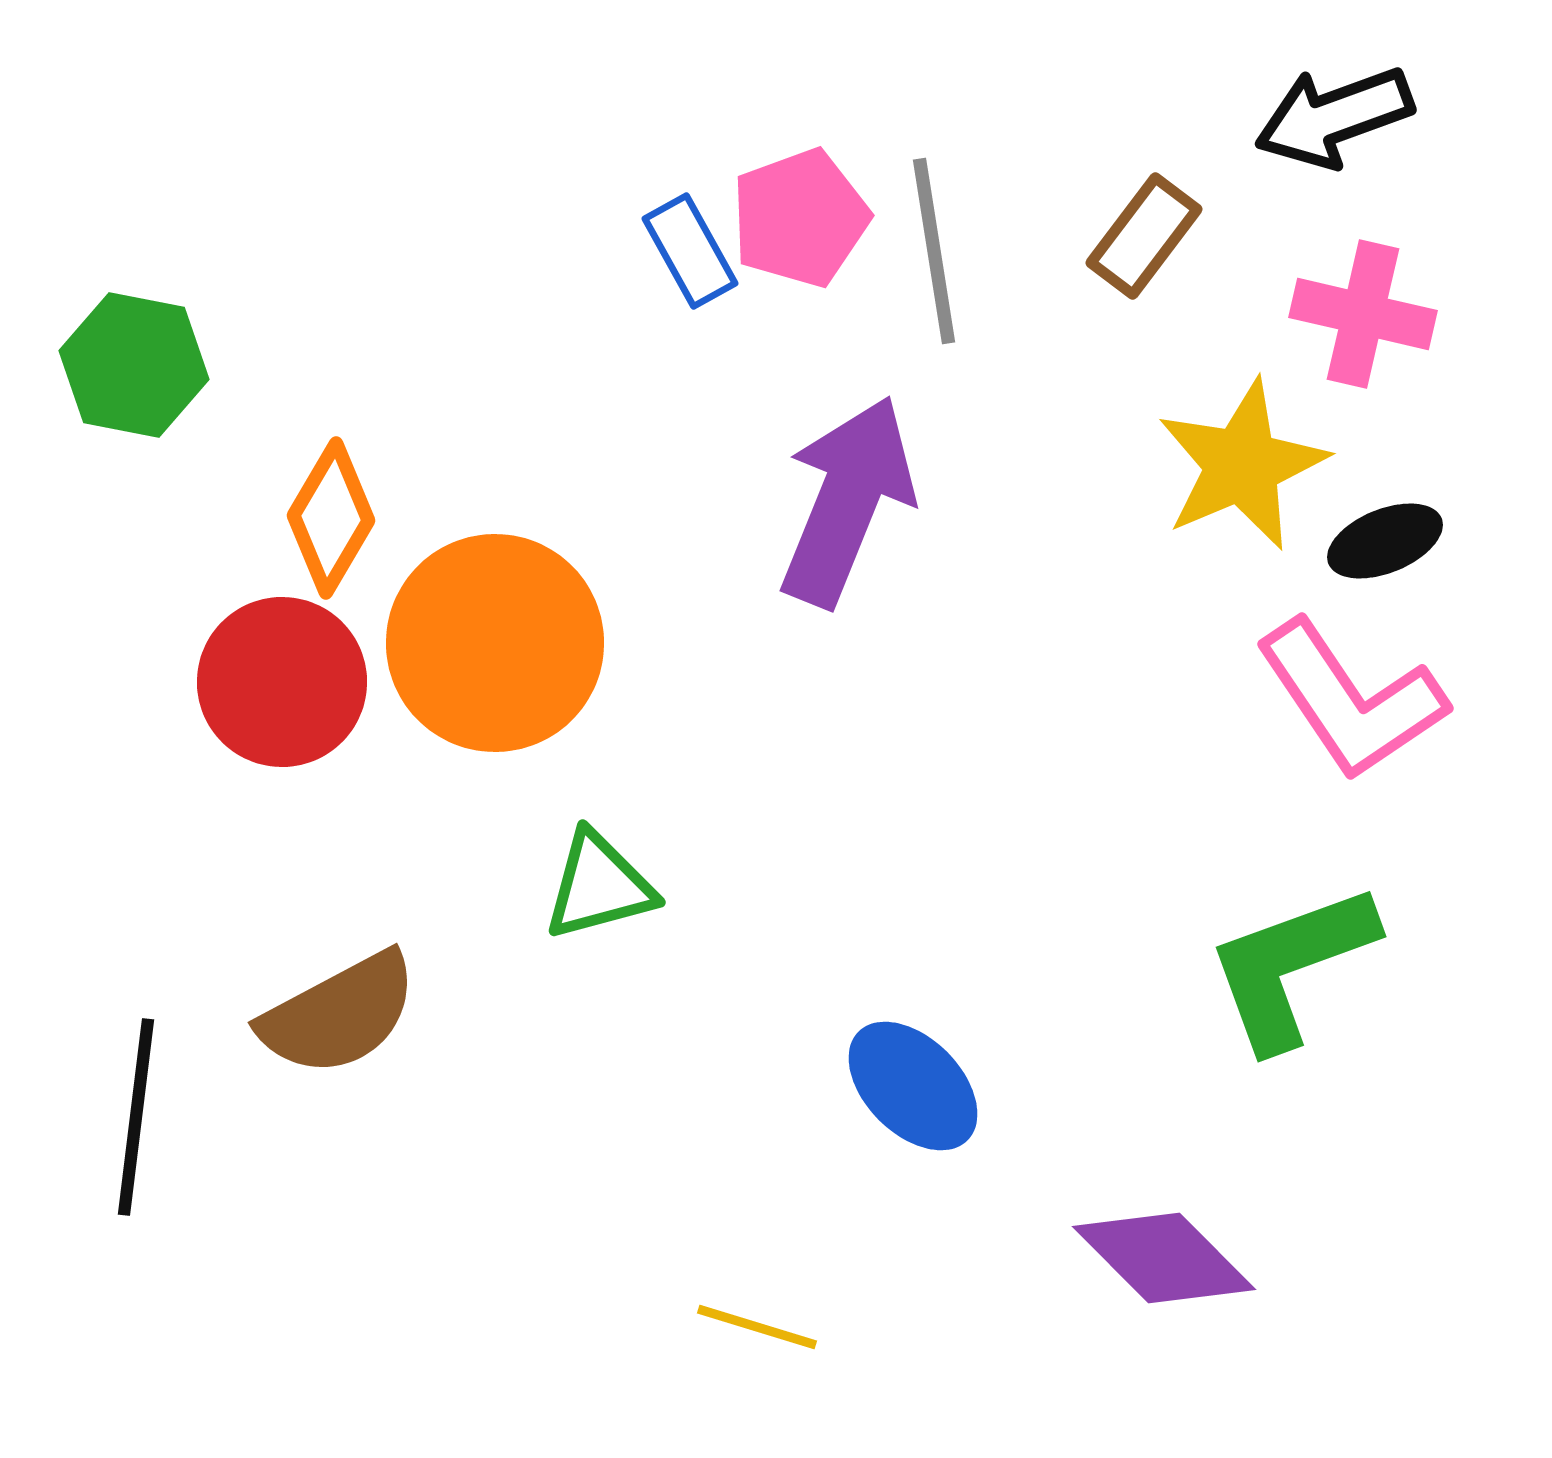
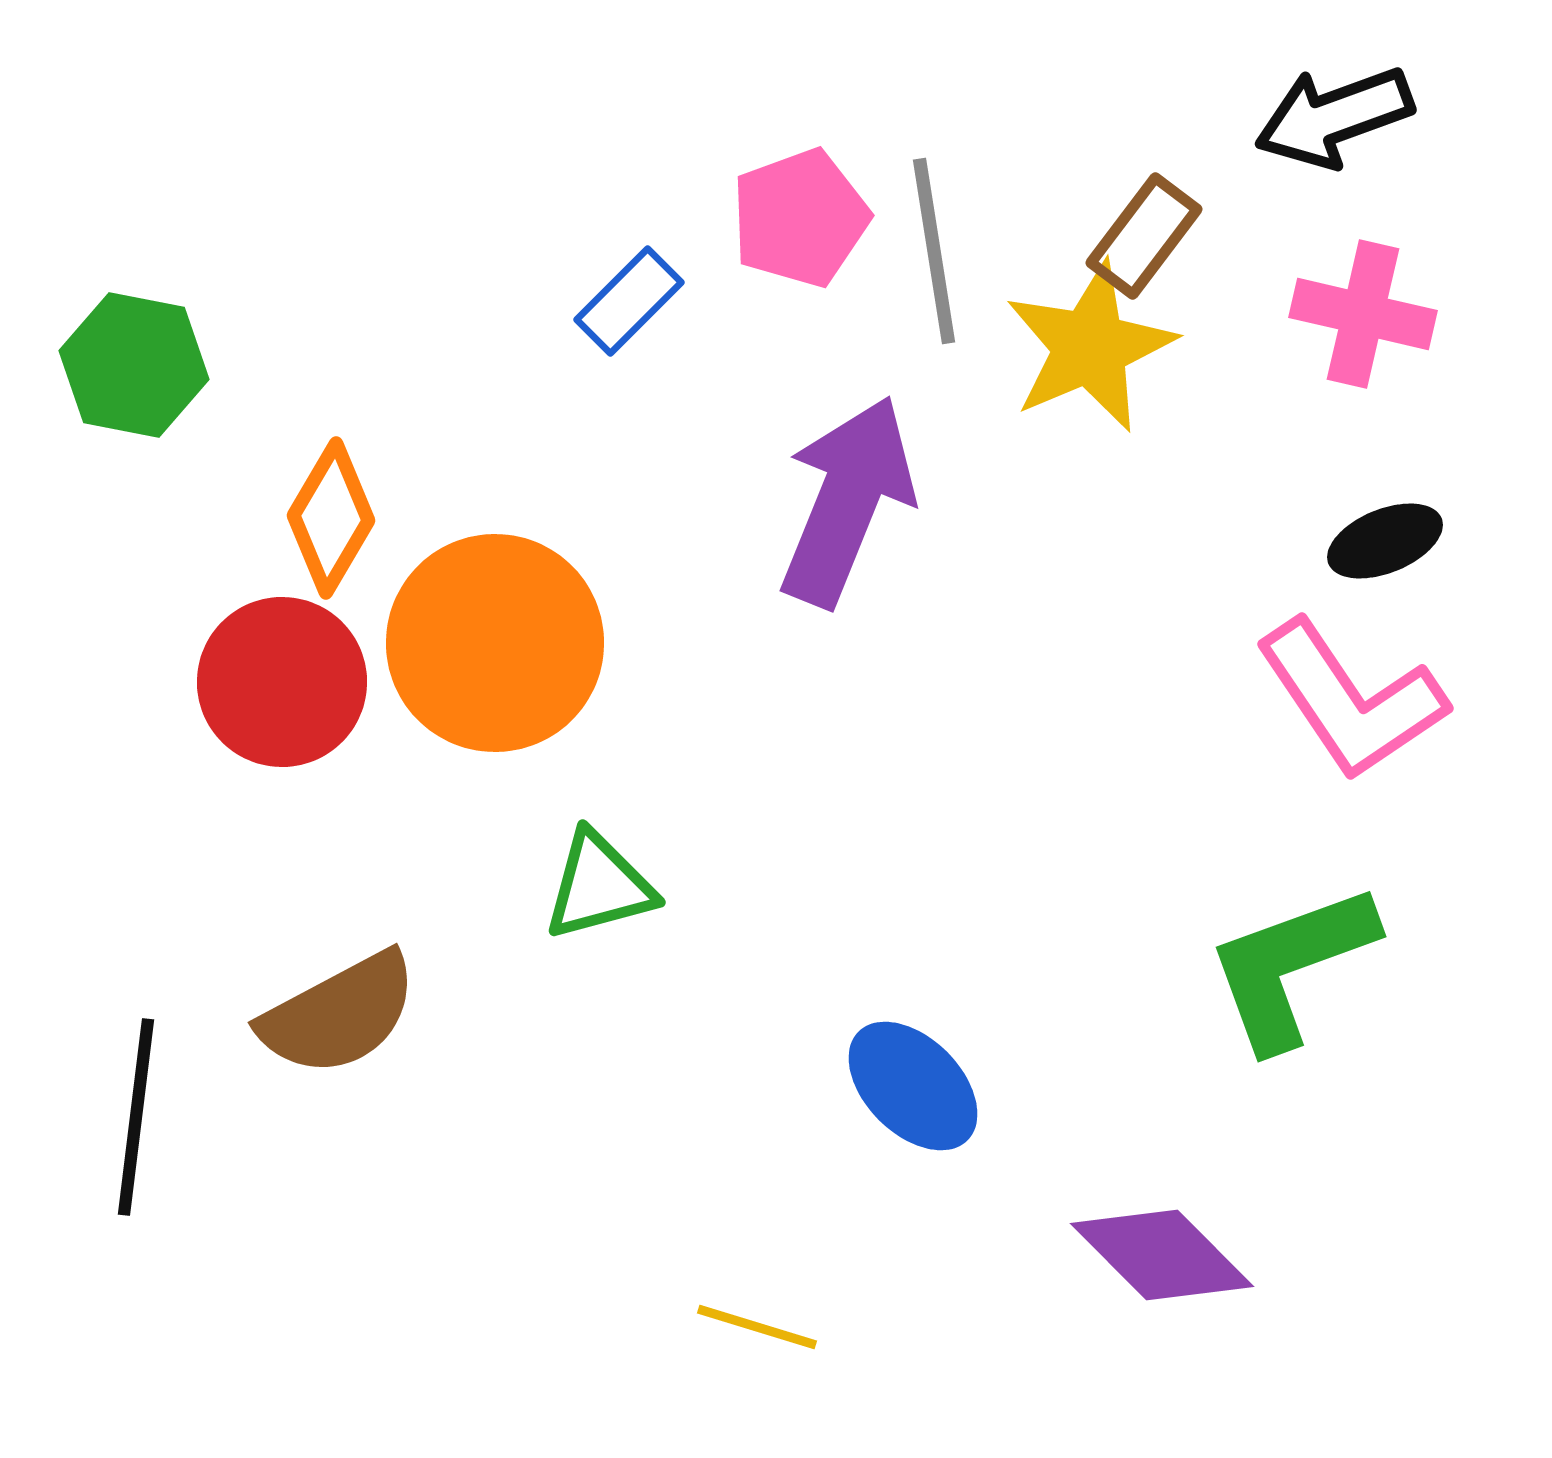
blue rectangle: moved 61 px left, 50 px down; rotated 74 degrees clockwise
yellow star: moved 152 px left, 118 px up
purple diamond: moved 2 px left, 3 px up
